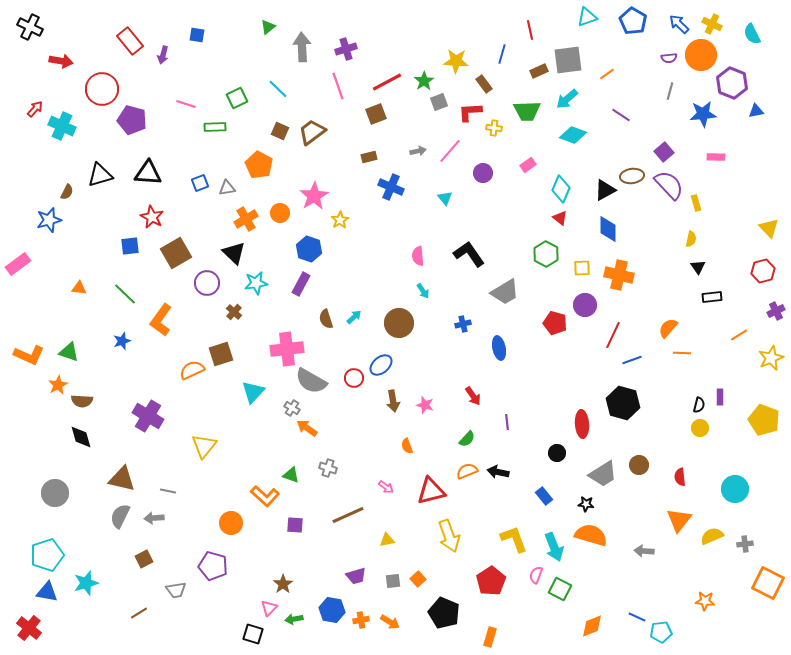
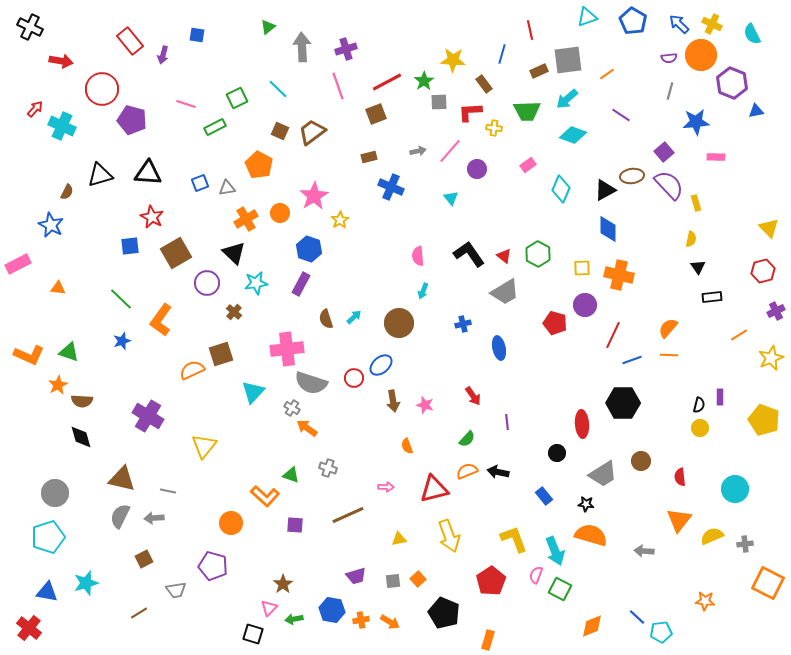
yellow star at (456, 61): moved 3 px left, 1 px up
gray square at (439, 102): rotated 18 degrees clockwise
blue star at (703, 114): moved 7 px left, 8 px down
green rectangle at (215, 127): rotated 25 degrees counterclockwise
purple circle at (483, 173): moved 6 px left, 4 px up
cyan triangle at (445, 198): moved 6 px right
red triangle at (560, 218): moved 56 px left, 38 px down
blue star at (49, 220): moved 2 px right, 5 px down; rotated 30 degrees counterclockwise
green hexagon at (546, 254): moved 8 px left
pink rectangle at (18, 264): rotated 10 degrees clockwise
orange triangle at (79, 288): moved 21 px left
cyan arrow at (423, 291): rotated 56 degrees clockwise
green line at (125, 294): moved 4 px left, 5 px down
orange line at (682, 353): moved 13 px left, 2 px down
gray semicircle at (311, 381): moved 2 px down; rotated 12 degrees counterclockwise
black hexagon at (623, 403): rotated 16 degrees counterclockwise
brown circle at (639, 465): moved 2 px right, 4 px up
pink arrow at (386, 487): rotated 35 degrees counterclockwise
red triangle at (431, 491): moved 3 px right, 2 px up
yellow triangle at (387, 540): moved 12 px right, 1 px up
cyan arrow at (554, 547): moved 1 px right, 4 px down
cyan pentagon at (47, 555): moved 1 px right, 18 px up
blue line at (637, 617): rotated 18 degrees clockwise
orange rectangle at (490, 637): moved 2 px left, 3 px down
